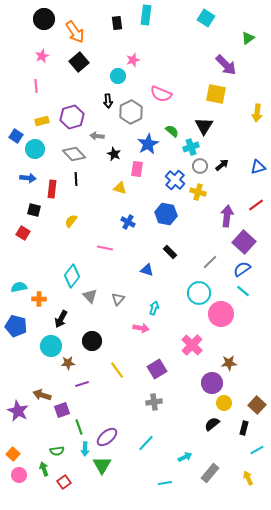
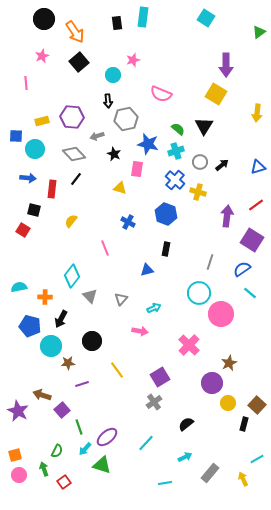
cyan rectangle at (146, 15): moved 3 px left, 2 px down
green triangle at (248, 38): moved 11 px right, 6 px up
purple arrow at (226, 65): rotated 45 degrees clockwise
cyan circle at (118, 76): moved 5 px left, 1 px up
pink line at (36, 86): moved 10 px left, 3 px up
yellow square at (216, 94): rotated 20 degrees clockwise
gray hexagon at (131, 112): moved 5 px left, 7 px down; rotated 15 degrees clockwise
purple hexagon at (72, 117): rotated 20 degrees clockwise
green semicircle at (172, 131): moved 6 px right, 2 px up
blue square at (16, 136): rotated 32 degrees counterclockwise
gray arrow at (97, 136): rotated 24 degrees counterclockwise
blue star at (148, 144): rotated 30 degrees counterclockwise
cyan cross at (191, 147): moved 15 px left, 4 px down
gray circle at (200, 166): moved 4 px up
black line at (76, 179): rotated 40 degrees clockwise
blue hexagon at (166, 214): rotated 10 degrees clockwise
red square at (23, 233): moved 3 px up
purple square at (244, 242): moved 8 px right, 2 px up; rotated 10 degrees counterclockwise
pink line at (105, 248): rotated 56 degrees clockwise
black rectangle at (170, 252): moved 4 px left, 3 px up; rotated 56 degrees clockwise
gray line at (210, 262): rotated 28 degrees counterclockwise
blue triangle at (147, 270): rotated 32 degrees counterclockwise
cyan line at (243, 291): moved 7 px right, 2 px down
orange cross at (39, 299): moved 6 px right, 2 px up
gray triangle at (118, 299): moved 3 px right
cyan arrow at (154, 308): rotated 48 degrees clockwise
blue pentagon at (16, 326): moved 14 px right
pink arrow at (141, 328): moved 1 px left, 3 px down
pink cross at (192, 345): moved 3 px left
brown star at (229, 363): rotated 21 degrees counterclockwise
purple square at (157, 369): moved 3 px right, 8 px down
gray cross at (154, 402): rotated 28 degrees counterclockwise
yellow circle at (224, 403): moved 4 px right
purple square at (62, 410): rotated 21 degrees counterclockwise
black semicircle at (212, 424): moved 26 px left
black rectangle at (244, 428): moved 4 px up
cyan arrow at (85, 449): rotated 40 degrees clockwise
cyan line at (257, 450): moved 9 px down
green semicircle at (57, 451): rotated 56 degrees counterclockwise
orange square at (13, 454): moved 2 px right, 1 px down; rotated 32 degrees clockwise
green triangle at (102, 465): rotated 42 degrees counterclockwise
yellow arrow at (248, 478): moved 5 px left, 1 px down
